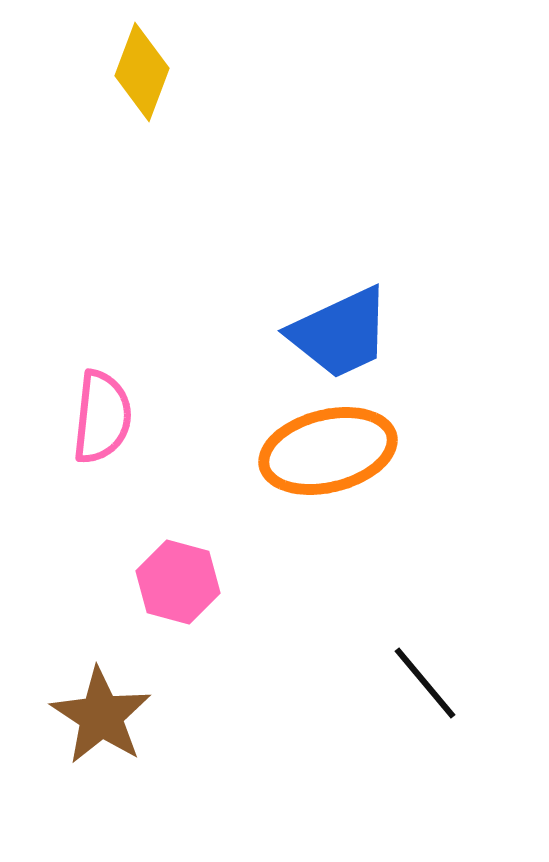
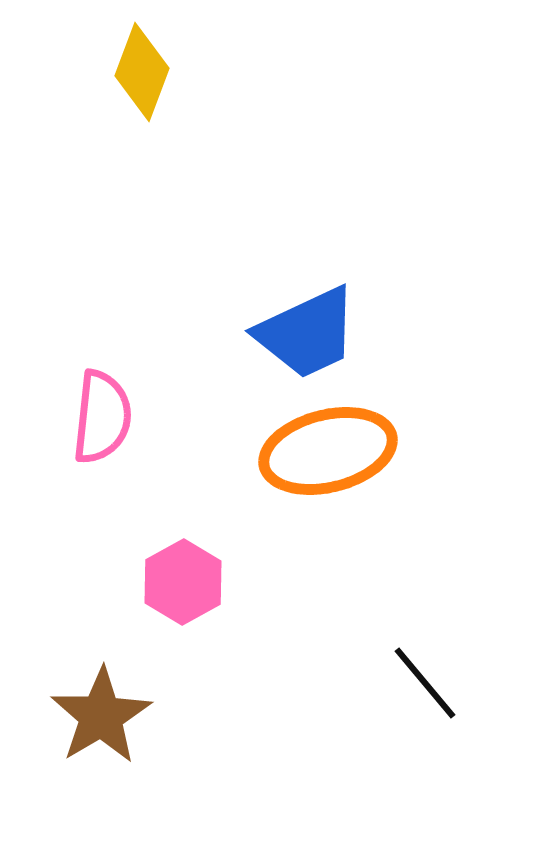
blue trapezoid: moved 33 px left
pink hexagon: moved 5 px right; rotated 16 degrees clockwise
brown star: rotated 8 degrees clockwise
